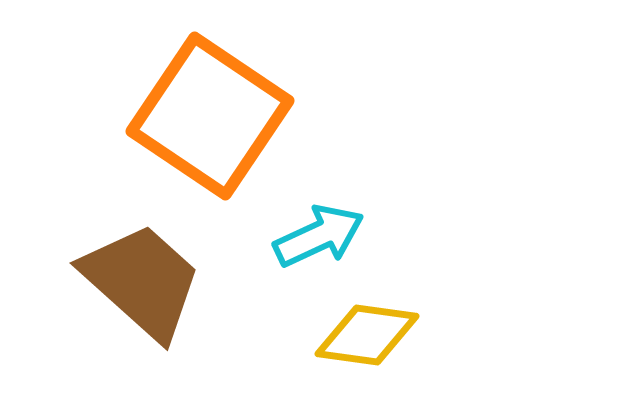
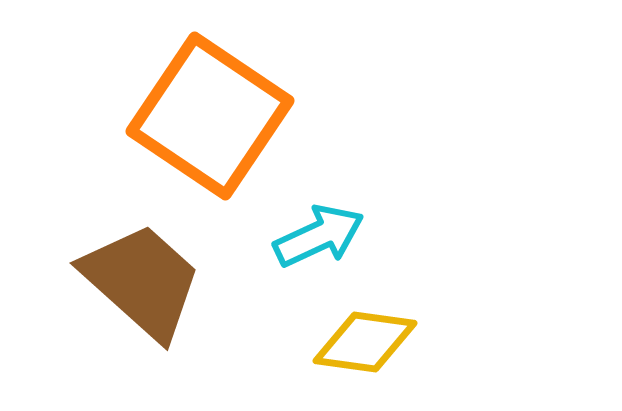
yellow diamond: moved 2 px left, 7 px down
